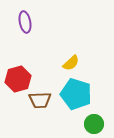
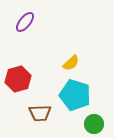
purple ellipse: rotated 50 degrees clockwise
cyan pentagon: moved 1 px left, 1 px down
brown trapezoid: moved 13 px down
